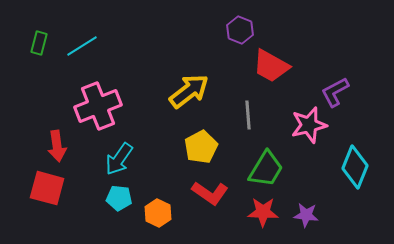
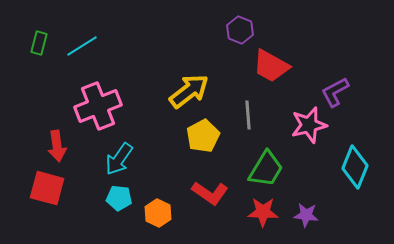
yellow pentagon: moved 2 px right, 11 px up
